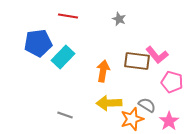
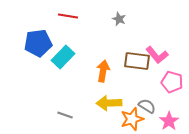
gray semicircle: moved 1 px down
